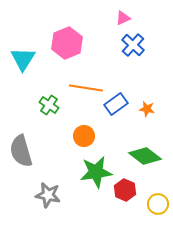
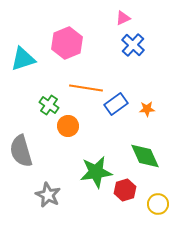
cyan triangle: rotated 40 degrees clockwise
orange star: rotated 14 degrees counterclockwise
orange circle: moved 16 px left, 10 px up
green diamond: rotated 28 degrees clockwise
red hexagon: rotated 20 degrees clockwise
gray star: rotated 15 degrees clockwise
